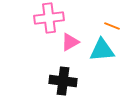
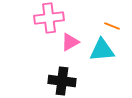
black cross: moved 1 px left
